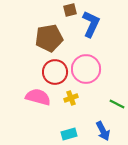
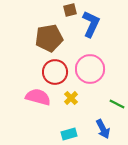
pink circle: moved 4 px right
yellow cross: rotated 24 degrees counterclockwise
blue arrow: moved 2 px up
